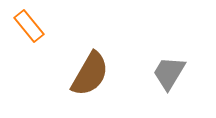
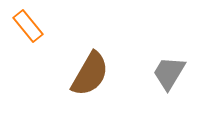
orange rectangle: moved 1 px left
